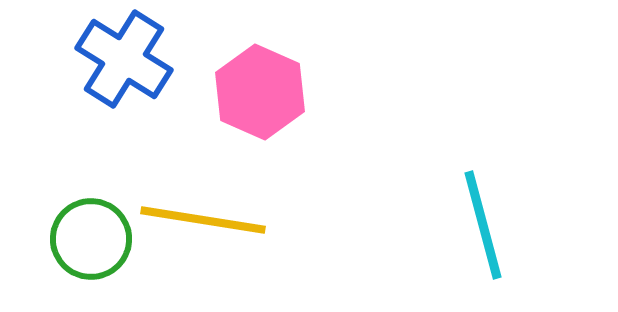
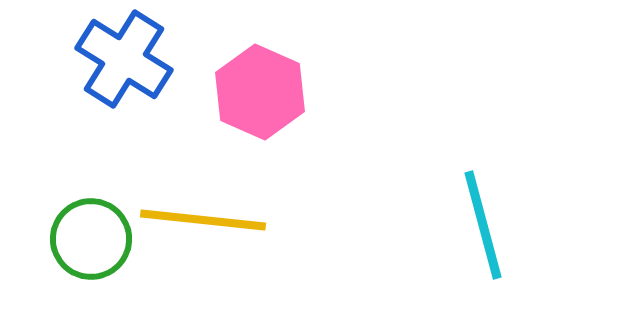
yellow line: rotated 3 degrees counterclockwise
